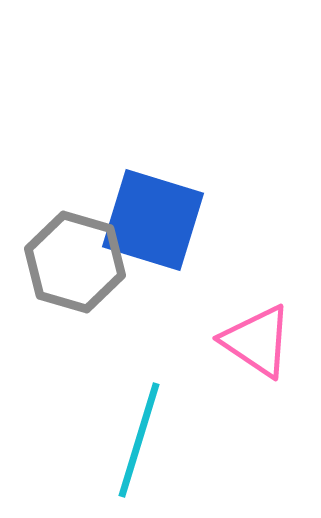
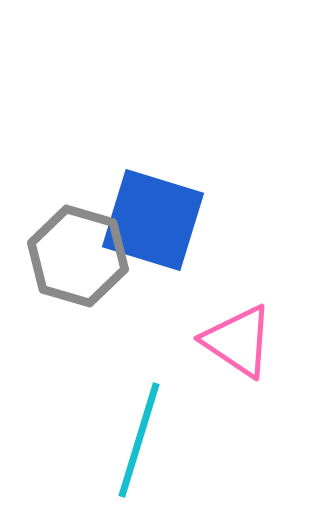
gray hexagon: moved 3 px right, 6 px up
pink triangle: moved 19 px left
